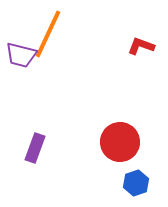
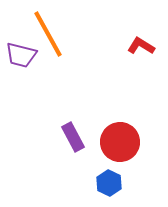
orange line: rotated 54 degrees counterclockwise
red L-shape: rotated 12 degrees clockwise
purple rectangle: moved 38 px right, 11 px up; rotated 48 degrees counterclockwise
blue hexagon: moved 27 px left; rotated 15 degrees counterclockwise
